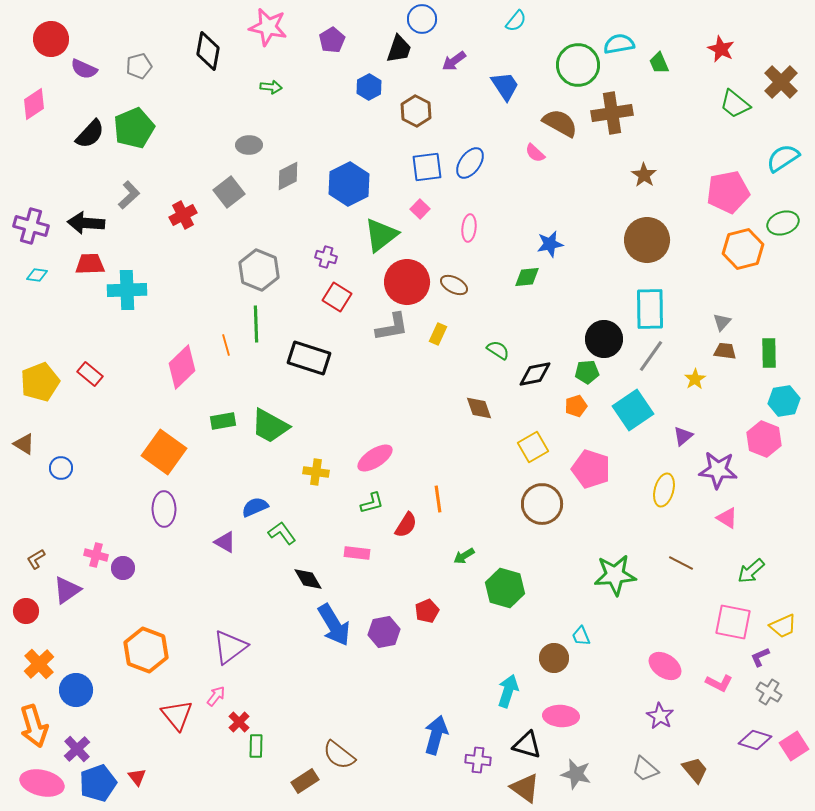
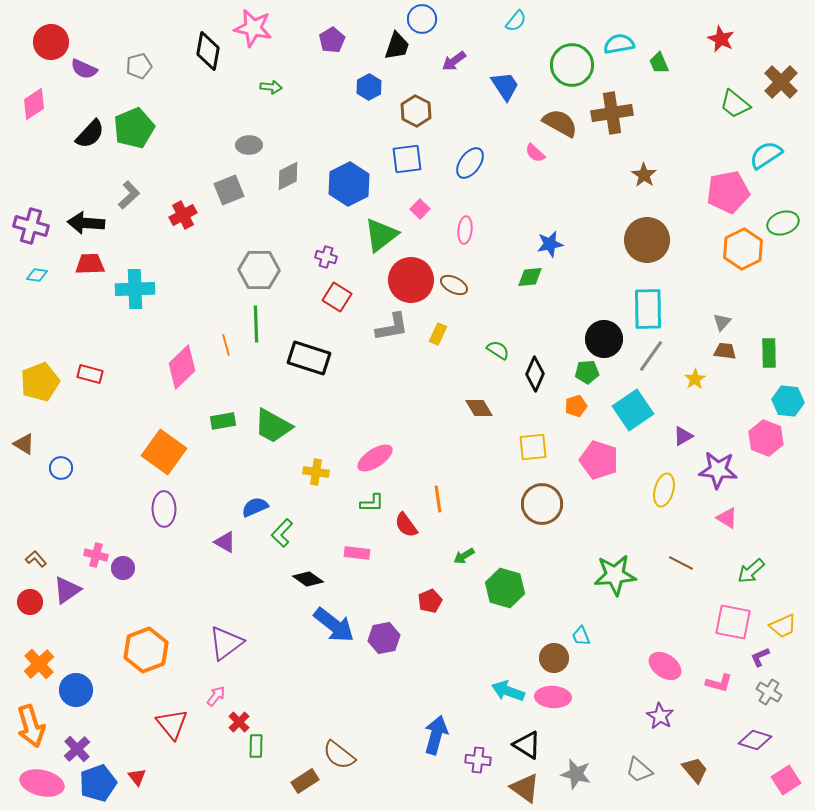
pink star at (268, 27): moved 15 px left, 1 px down
red circle at (51, 39): moved 3 px down
black trapezoid at (399, 49): moved 2 px left, 3 px up
red star at (721, 49): moved 10 px up
green circle at (578, 65): moved 6 px left
cyan semicircle at (783, 158): moved 17 px left, 3 px up
blue square at (427, 167): moved 20 px left, 8 px up
gray square at (229, 192): moved 2 px up; rotated 16 degrees clockwise
pink ellipse at (469, 228): moved 4 px left, 2 px down
orange hexagon at (743, 249): rotated 12 degrees counterclockwise
gray hexagon at (259, 270): rotated 21 degrees counterclockwise
green diamond at (527, 277): moved 3 px right
red circle at (407, 282): moved 4 px right, 2 px up
cyan cross at (127, 290): moved 8 px right, 1 px up
cyan rectangle at (650, 309): moved 2 px left
red rectangle at (90, 374): rotated 25 degrees counterclockwise
black diamond at (535, 374): rotated 56 degrees counterclockwise
cyan hexagon at (784, 401): moved 4 px right; rotated 16 degrees clockwise
brown diamond at (479, 408): rotated 12 degrees counterclockwise
green trapezoid at (270, 426): moved 3 px right
purple triangle at (683, 436): rotated 10 degrees clockwise
pink hexagon at (764, 439): moved 2 px right, 1 px up
yellow square at (533, 447): rotated 24 degrees clockwise
pink pentagon at (591, 469): moved 8 px right, 9 px up
green L-shape at (372, 503): rotated 15 degrees clockwise
red semicircle at (406, 525): rotated 112 degrees clockwise
green L-shape at (282, 533): rotated 100 degrees counterclockwise
brown L-shape at (36, 559): rotated 80 degrees clockwise
black diamond at (308, 579): rotated 24 degrees counterclockwise
red circle at (26, 611): moved 4 px right, 9 px up
red pentagon at (427, 611): moved 3 px right, 10 px up
blue arrow at (334, 625): rotated 21 degrees counterclockwise
purple hexagon at (384, 632): moved 6 px down
purple triangle at (230, 647): moved 4 px left, 4 px up
orange hexagon at (146, 650): rotated 18 degrees clockwise
pink L-shape at (719, 683): rotated 12 degrees counterclockwise
cyan arrow at (508, 691): rotated 88 degrees counterclockwise
red triangle at (177, 715): moved 5 px left, 9 px down
pink ellipse at (561, 716): moved 8 px left, 19 px up
orange arrow at (34, 726): moved 3 px left
black triangle at (527, 745): rotated 16 degrees clockwise
pink square at (794, 746): moved 8 px left, 34 px down
gray trapezoid at (645, 769): moved 6 px left, 1 px down
